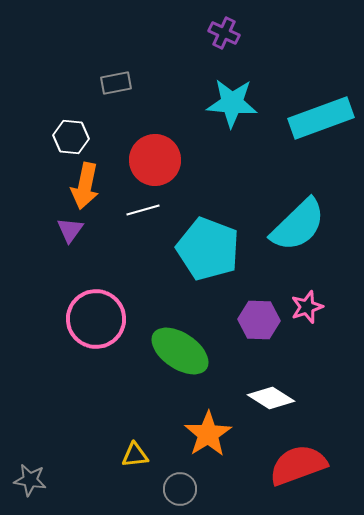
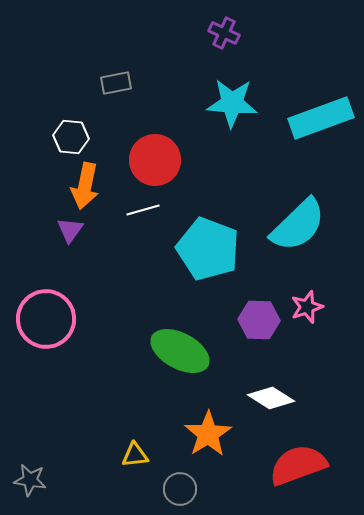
pink circle: moved 50 px left
green ellipse: rotated 6 degrees counterclockwise
